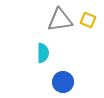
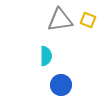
cyan semicircle: moved 3 px right, 3 px down
blue circle: moved 2 px left, 3 px down
